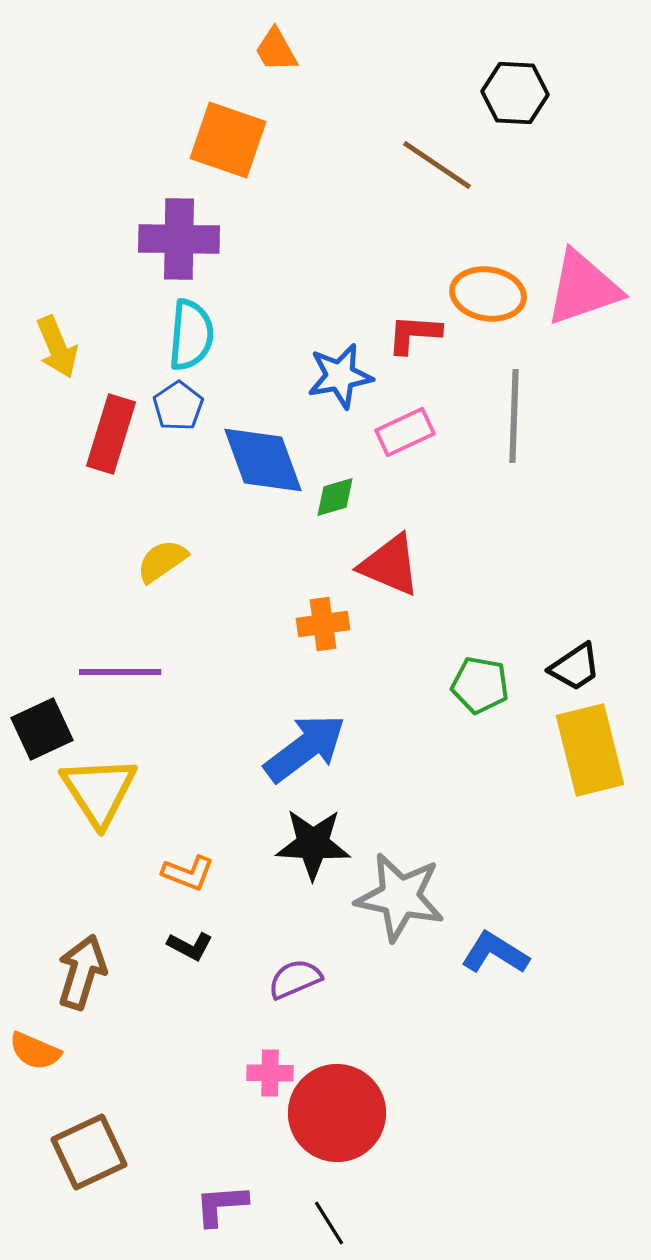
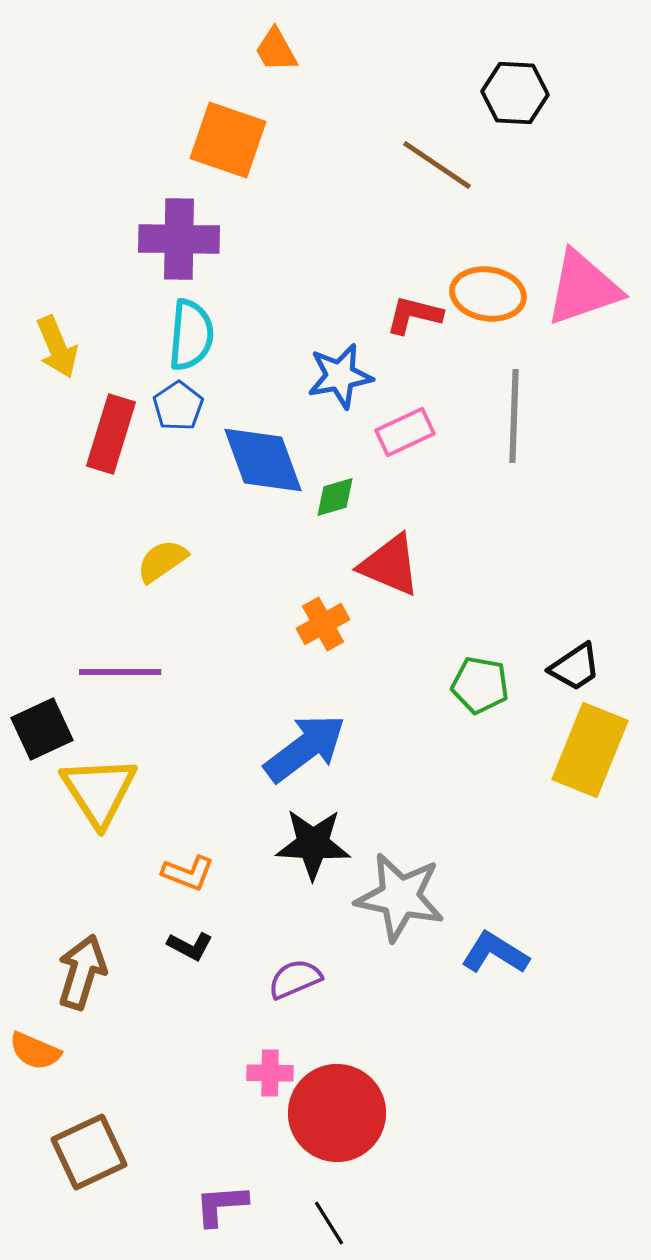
red L-shape: moved 19 px up; rotated 10 degrees clockwise
orange cross: rotated 21 degrees counterclockwise
yellow rectangle: rotated 36 degrees clockwise
